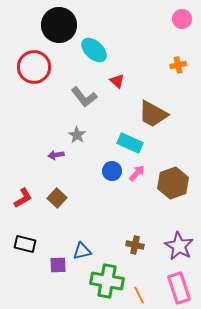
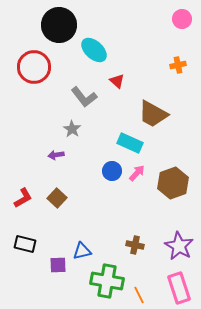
gray star: moved 5 px left, 6 px up
